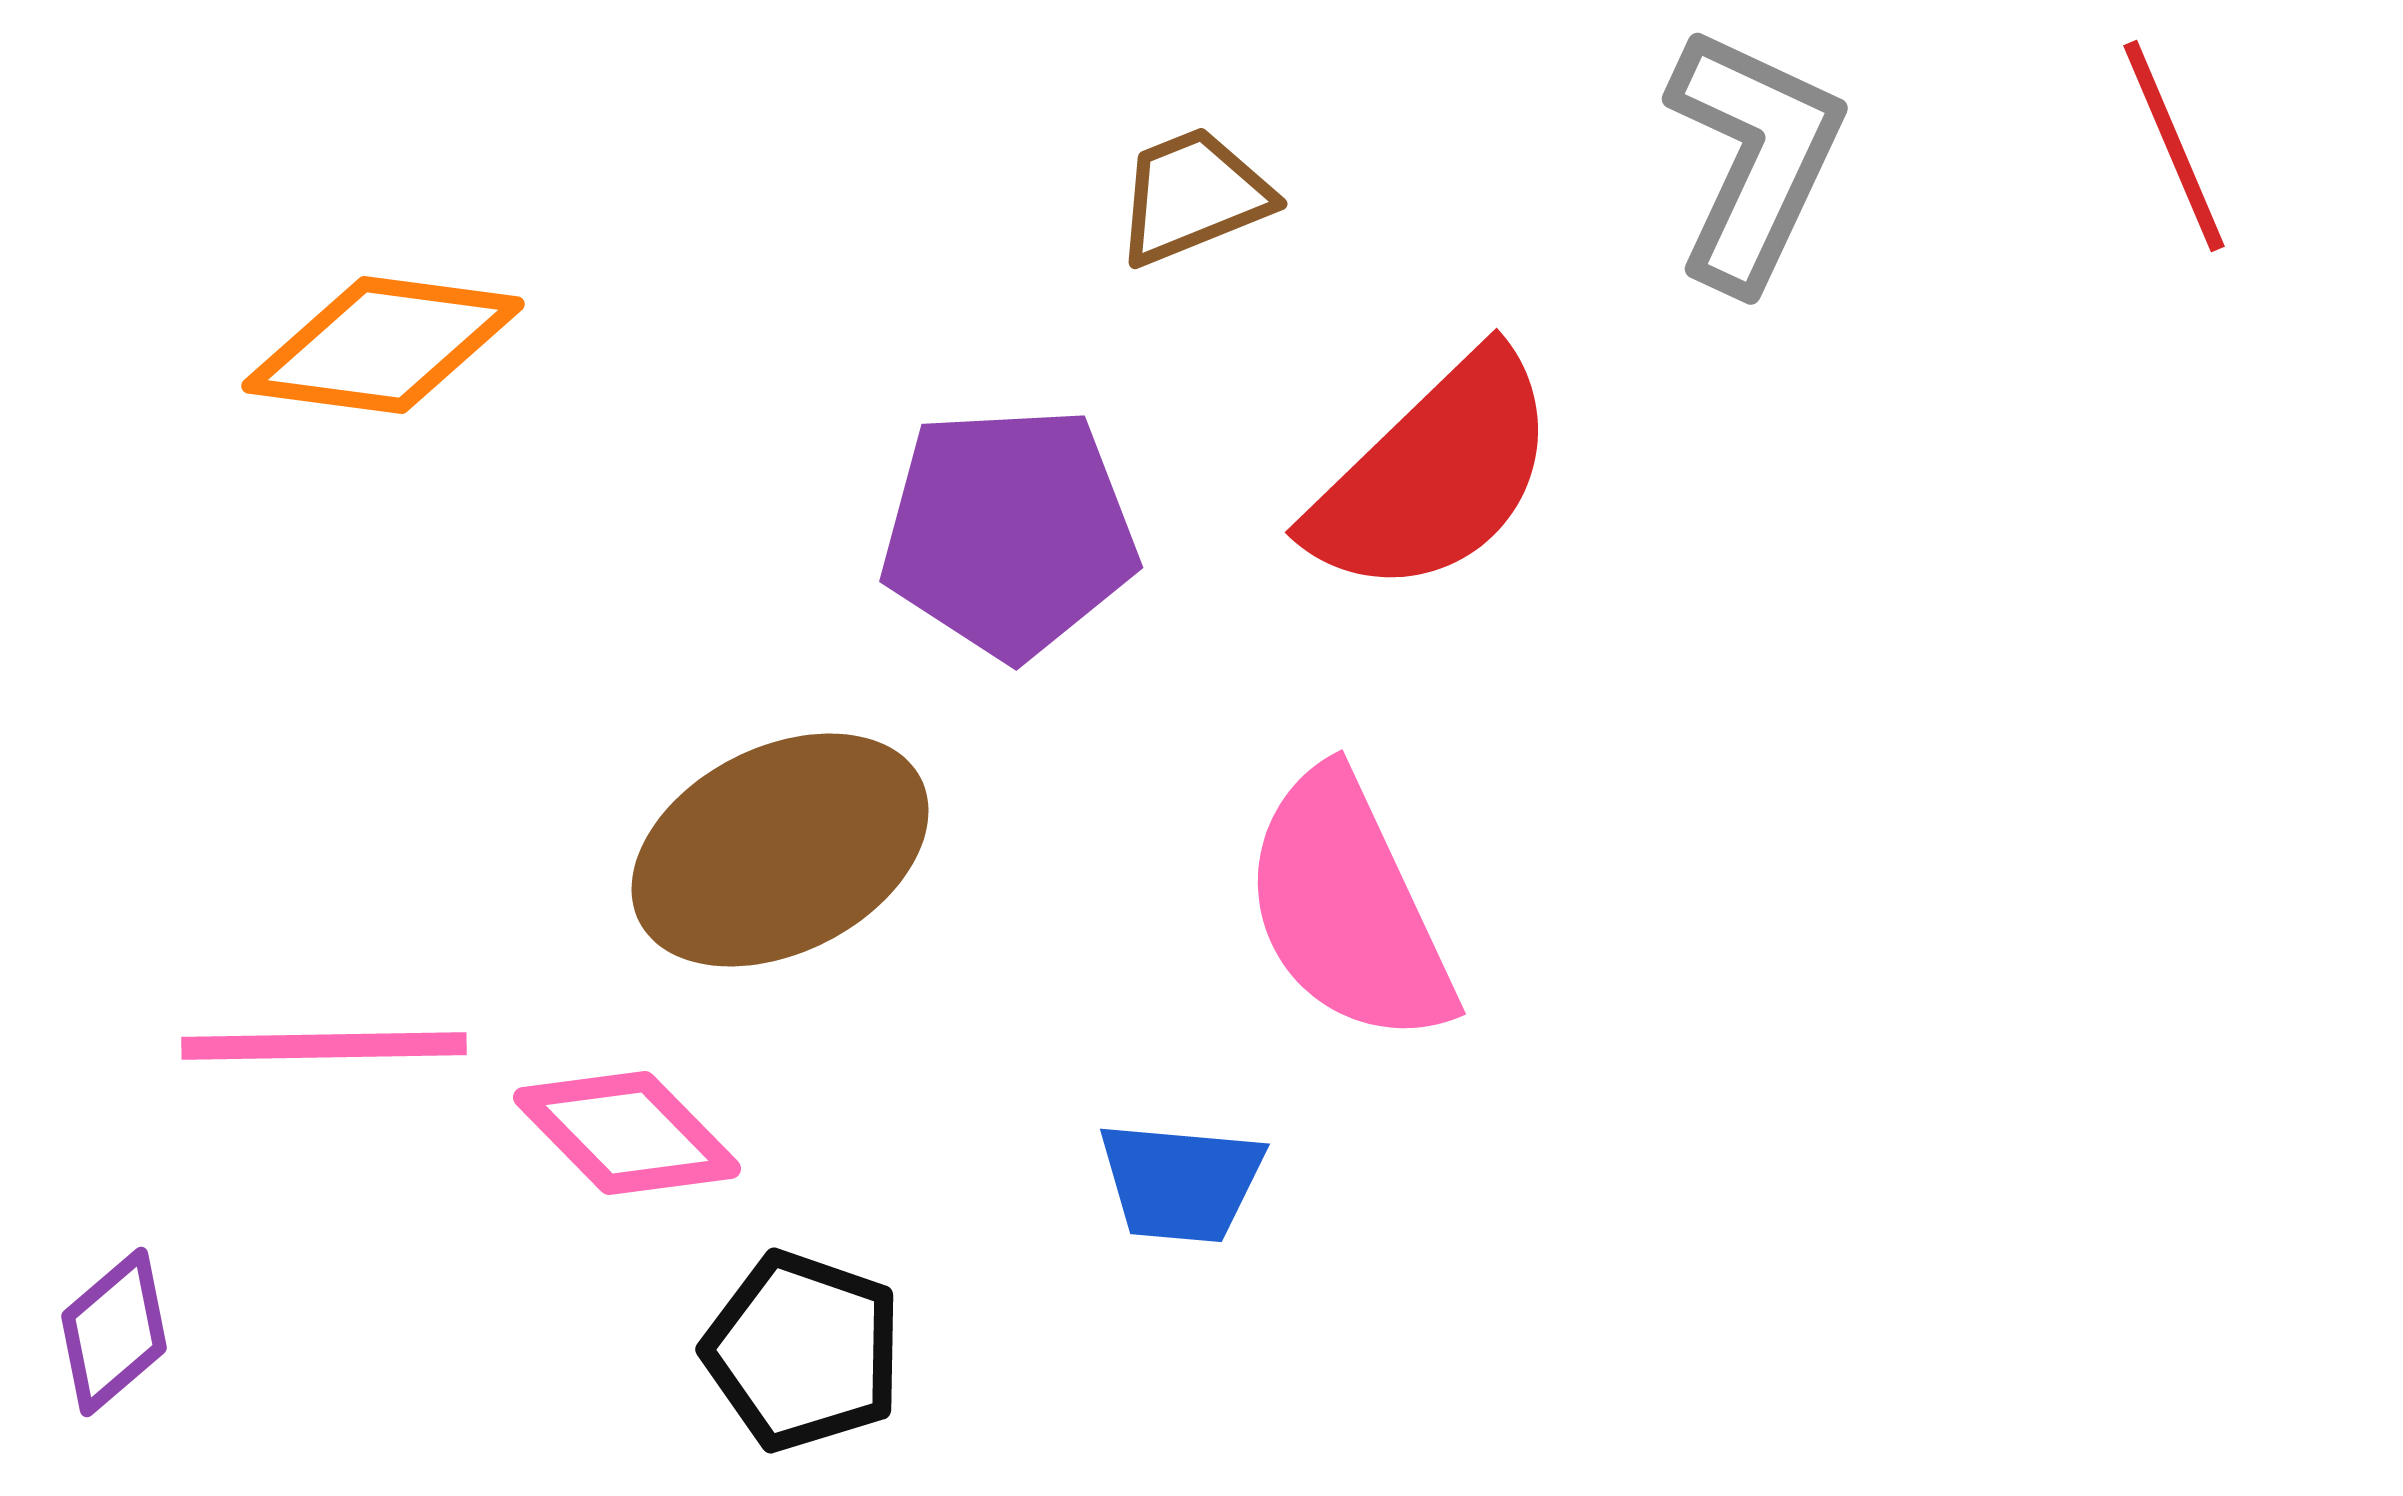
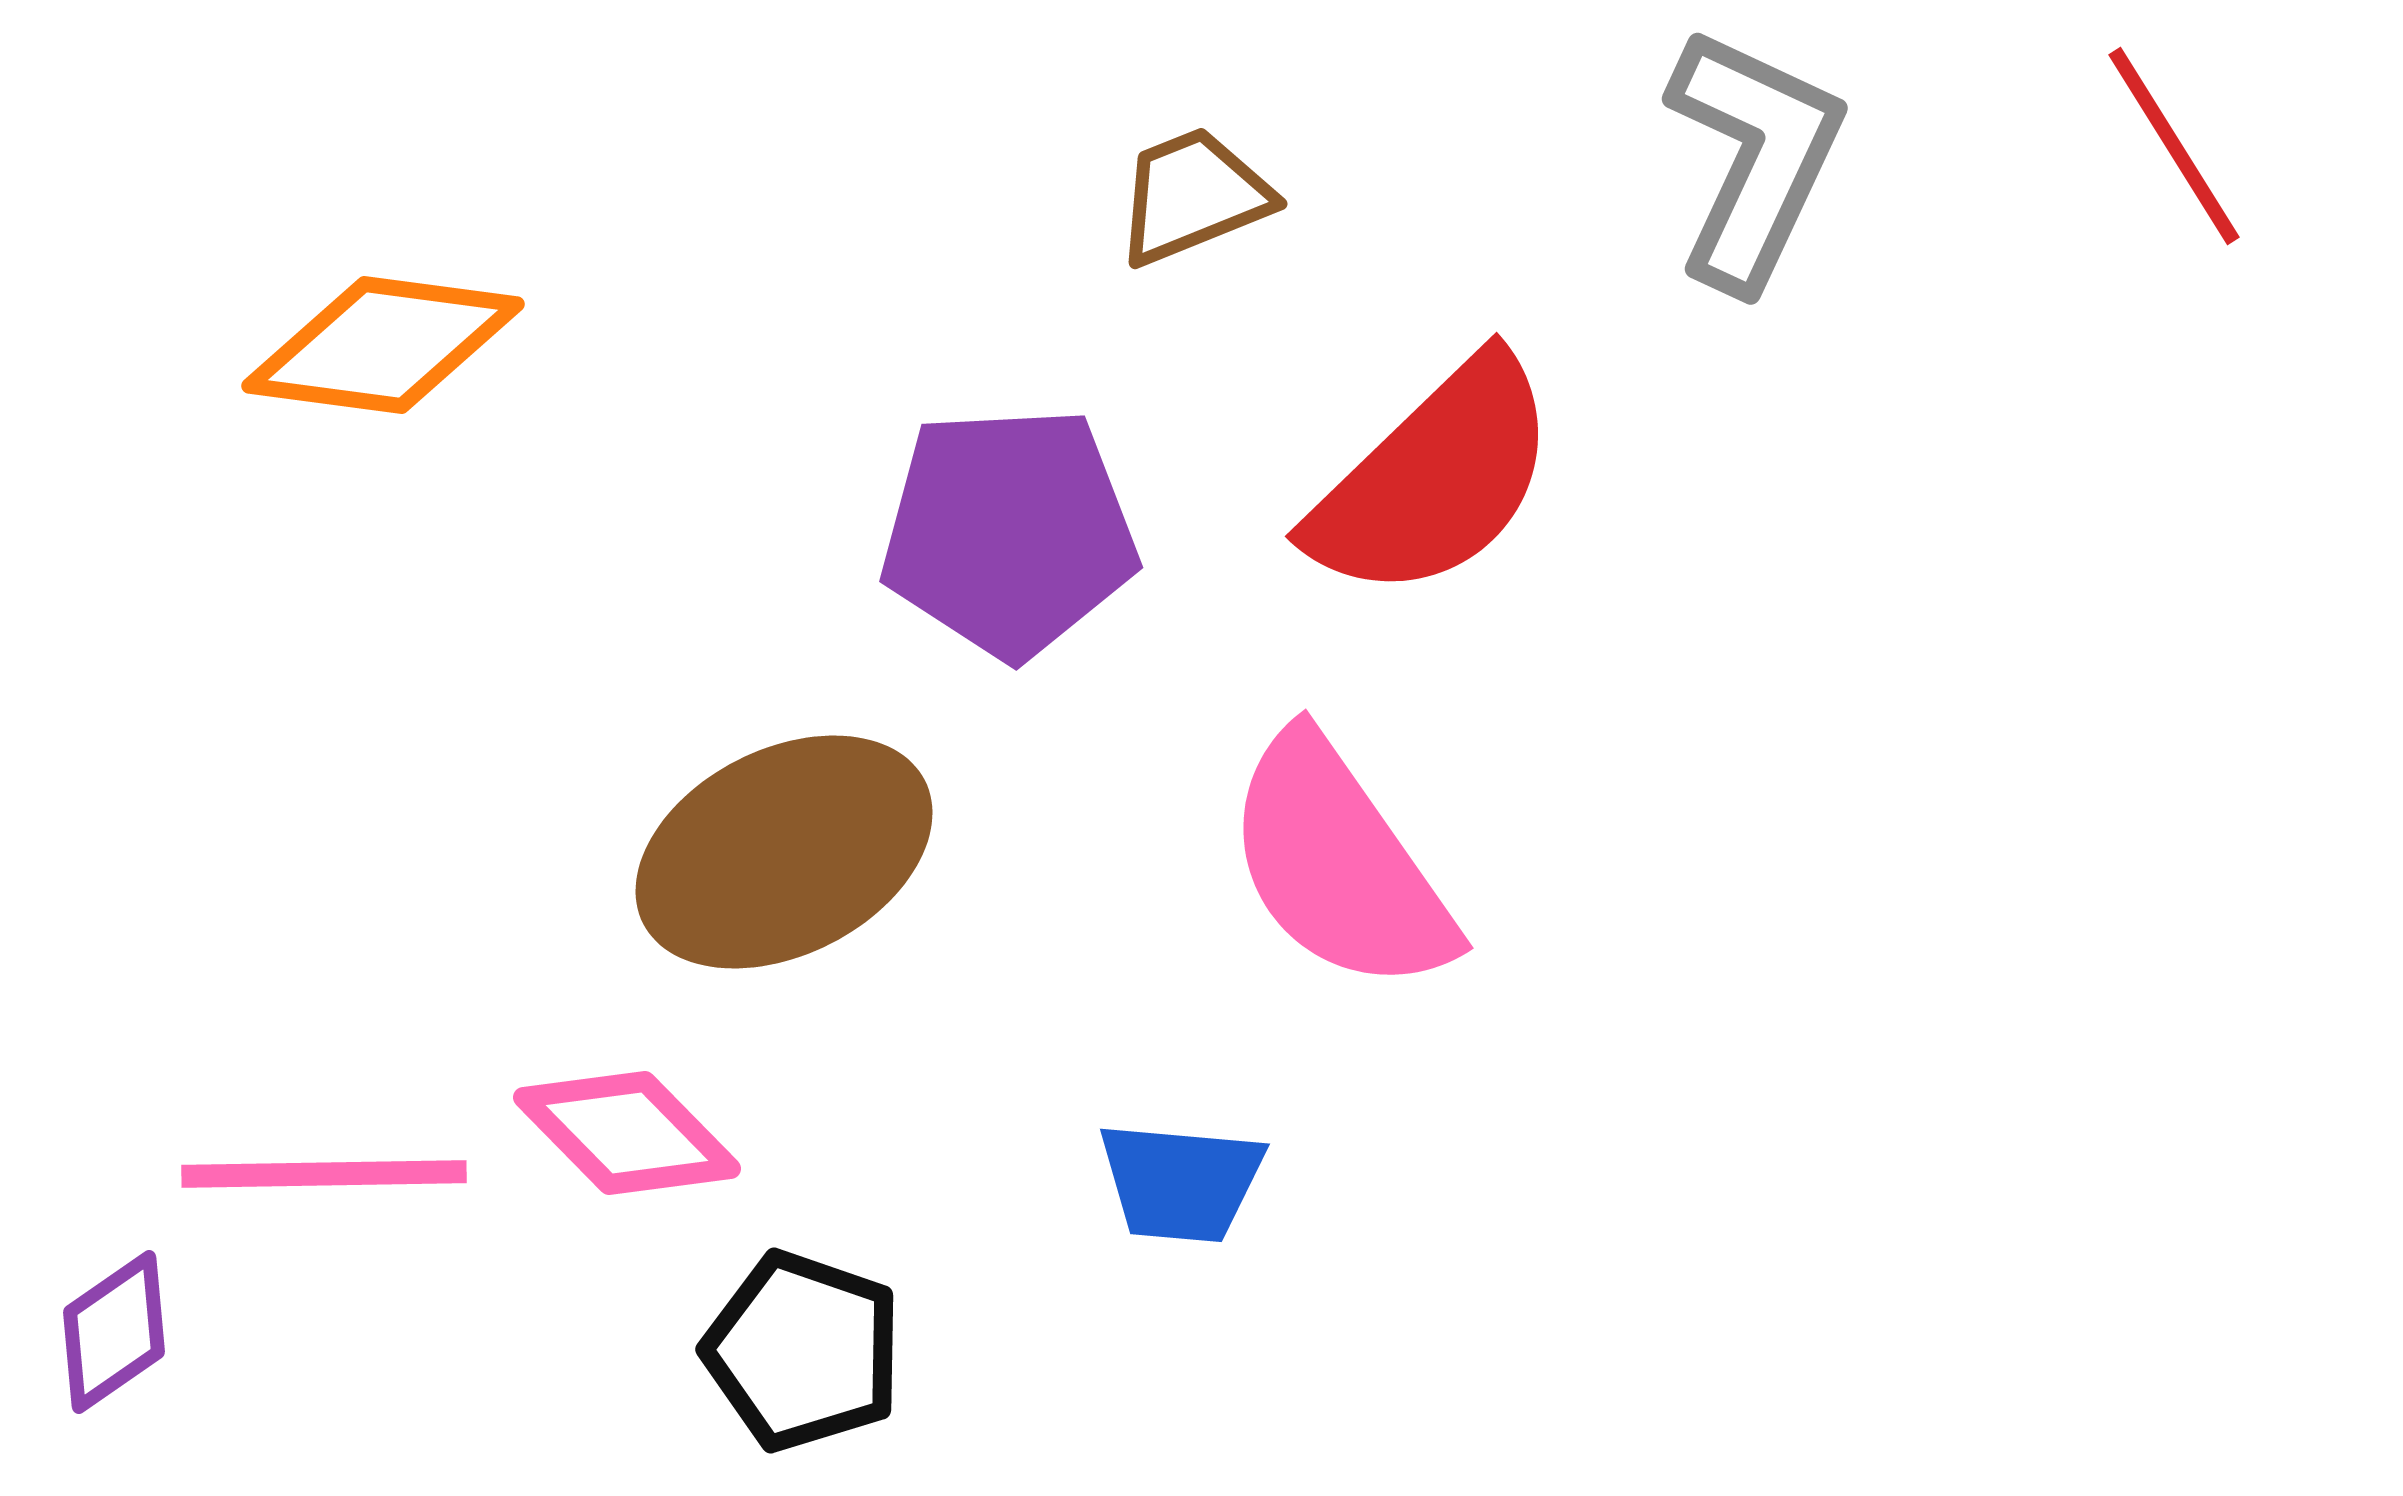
red line: rotated 9 degrees counterclockwise
red semicircle: moved 4 px down
brown ellipse: moved 4 px right, 2 px down
pink semicircle: moved 9 px left, 44 px up; rotated 10 degrees counterclockwise
pink line: moved 128 px down
purple diamond: rotated 6 degrees clockwise
